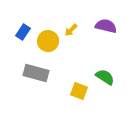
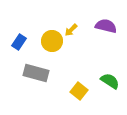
blue rectangle: moved 4 px left, 10 px down
yellow circle: moved 4 px right
green semicircle: moved 5 px right, 4 px down
yellow square: rotated 18 degrees clockwise
